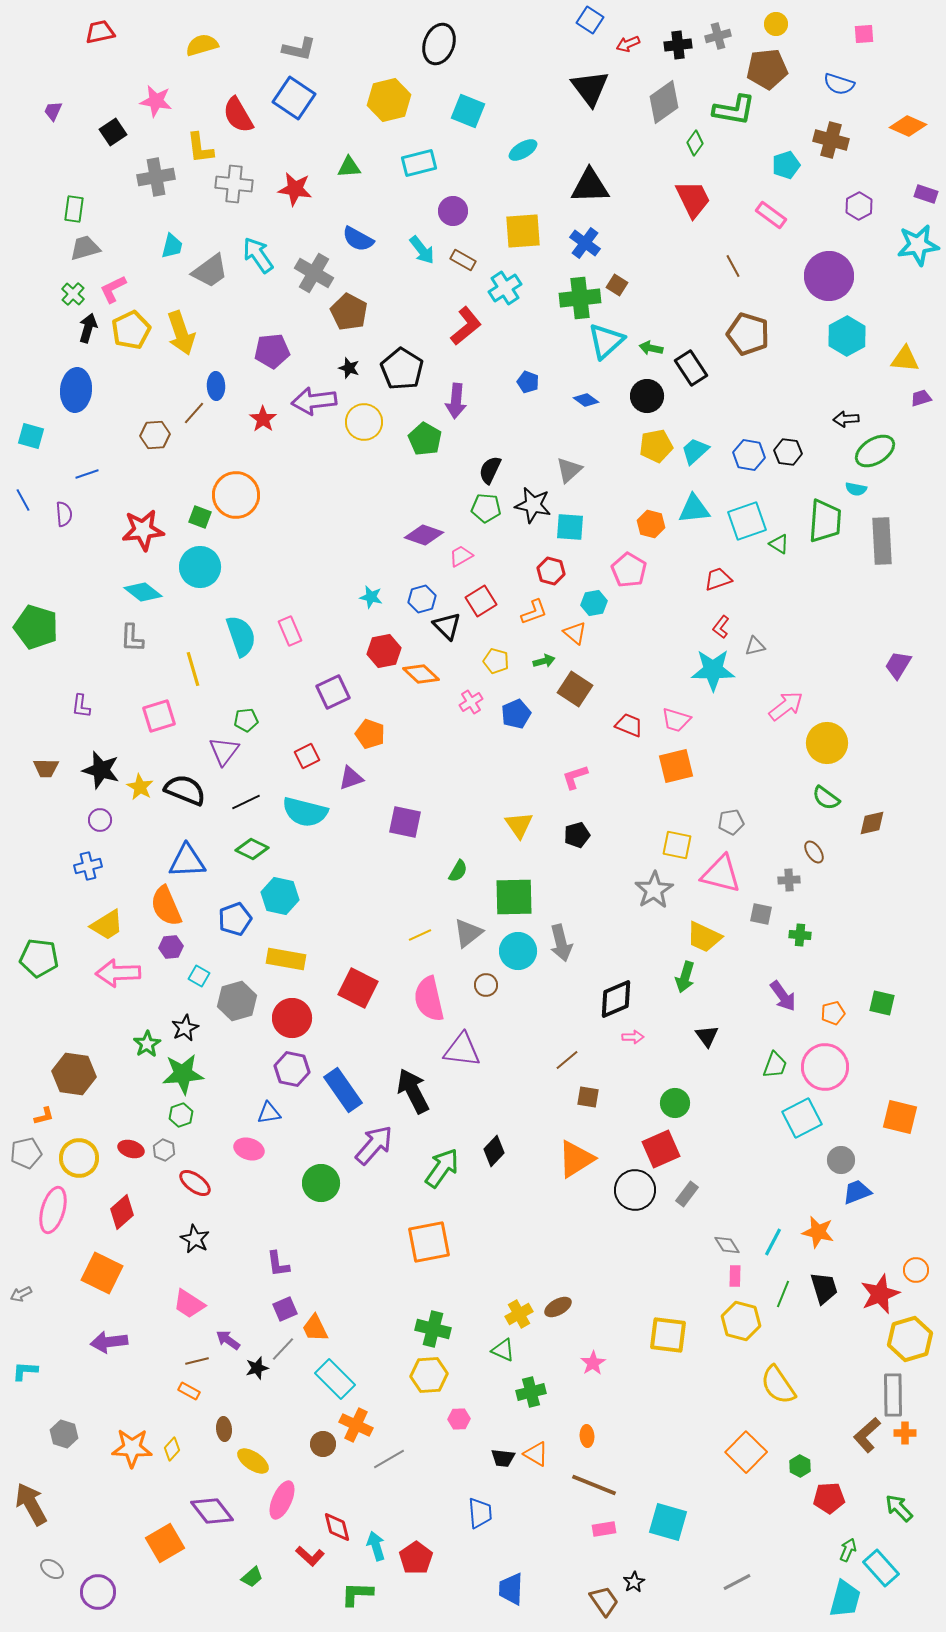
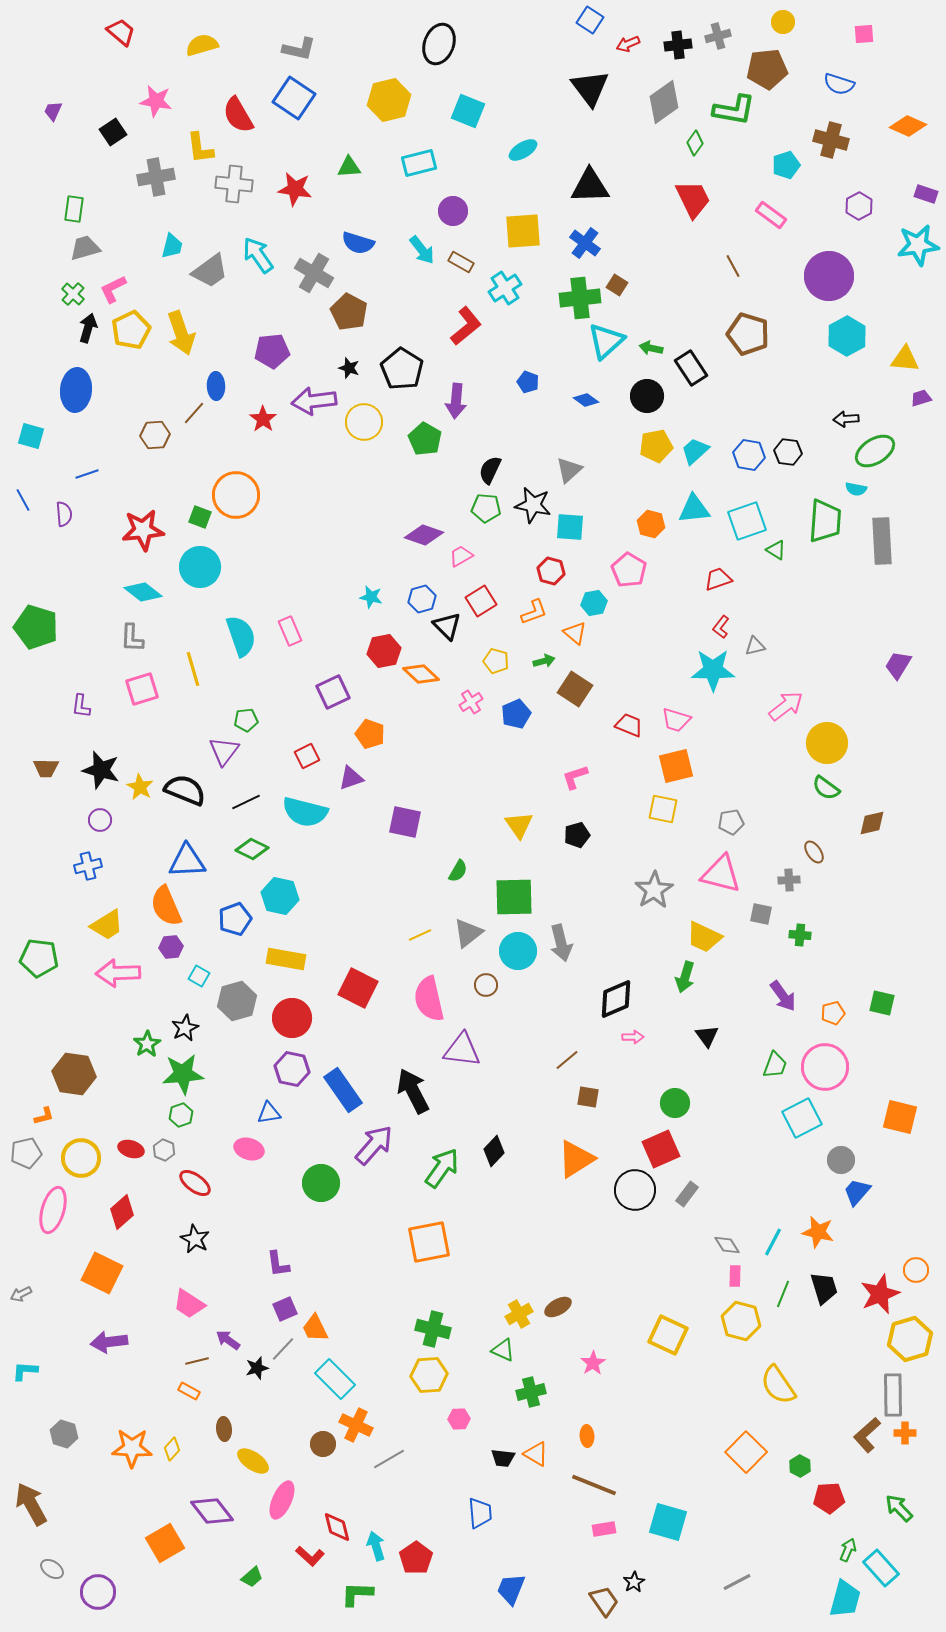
yellow circle at (776, 24): moved 7 px right, 2 px up
red trapezoid at (100, 32): moved 21 px right; rotated 52 degrees clockwise
blue semicircle at (358, 239): moved 4 px down; rotated 12 degrees counterclockwise
brown rectangle at (463, 260): moved 2 px left, 2 px down
green triangle at (779, 544): moved 3 px left, 6 px down
pink square at (159, 716): moved 17 px left, 27 px up
green semicircle at (826, 798): moved 10 px up
yellow square at (677, 845): moved 14 px left, 36 px up
yellow circle at (79, 1158): moved 2 px right
blue trapezoid at (857, 1192): rotated 28 degrees counterclockwise
yellow square at (668, 1335): rotated 18 degrees clockwise
blue trapezoid at (511, 1589): rotated 20 degrees clockwise
